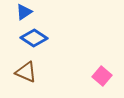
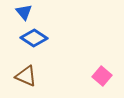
blue triangle: rotated 36 degrees counterclockwise
brown triangle: moved 4 px down
